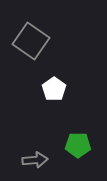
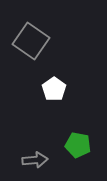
green pentagon: rotated 10 degrees clockwise
